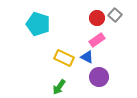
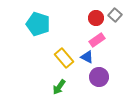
red circle: moved 1 px left
yellow rectangle: rotated 24 degrees clockwise
